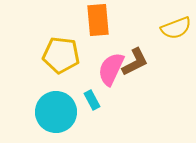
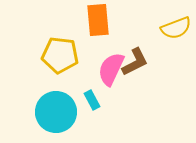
yellow pentagon: moved 1 px left
